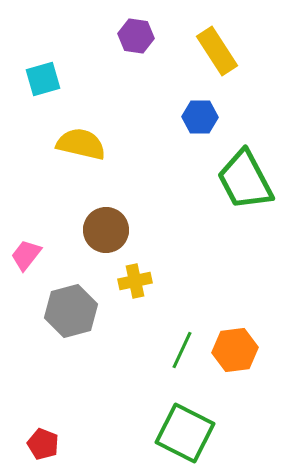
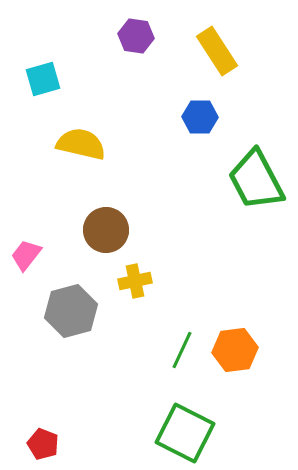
green trapezoid: moved 11 px right
